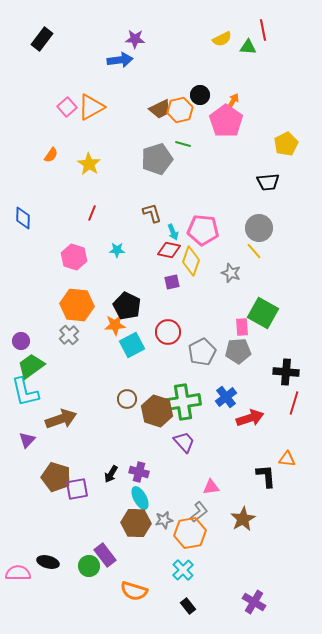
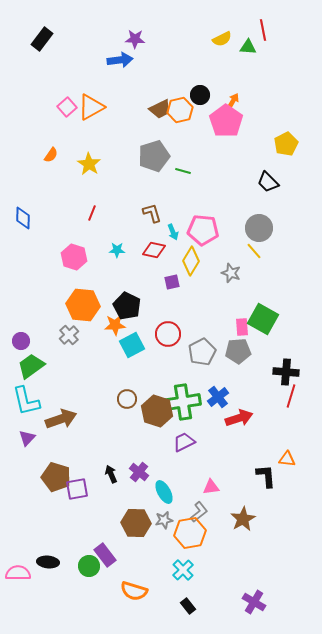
green line at (183, 144): moved 27 px down
gray pentagon at (157, 159): moved 3 px left, 3 px up
black trapezoid at (268, 182): rotated 50 degrees clockwise
red diamond at (169, 250): moved 15 px left
yellow diamond at (191, 261): rotated 12 degrees clockwise
orange hexagon at (77, 305): moved 6 px right
green square at (263, 313): moved 6 px down
red circle at (168, 332): moved 2 px down
cyan L-shape at (25, 392): moved 1 px right, 9 px down
blue cross at (226, 397): moved 8 px left
red line at (294, 403): moved 3 px left, 7 px up
red arrow at (250, 418): moved 11 px left
purple triangle at (27, 440): moved 2 px up
purple trapezoid at (184, 442): rotated 75 degrees counterclockwise
purple cross at (139, 472): rotated 24 degrees clockwise
black arrow at (111, 474): rotated 126 degrees clockwise
cyan ellipse at (140, 498): moved 24 px right, 6 px up
black ellipse at (48, 562): rotated 10 degrees counterclockwise
